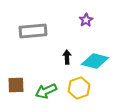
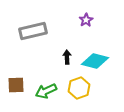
gray rectangle: rotated 8 degrees counterclockwise
